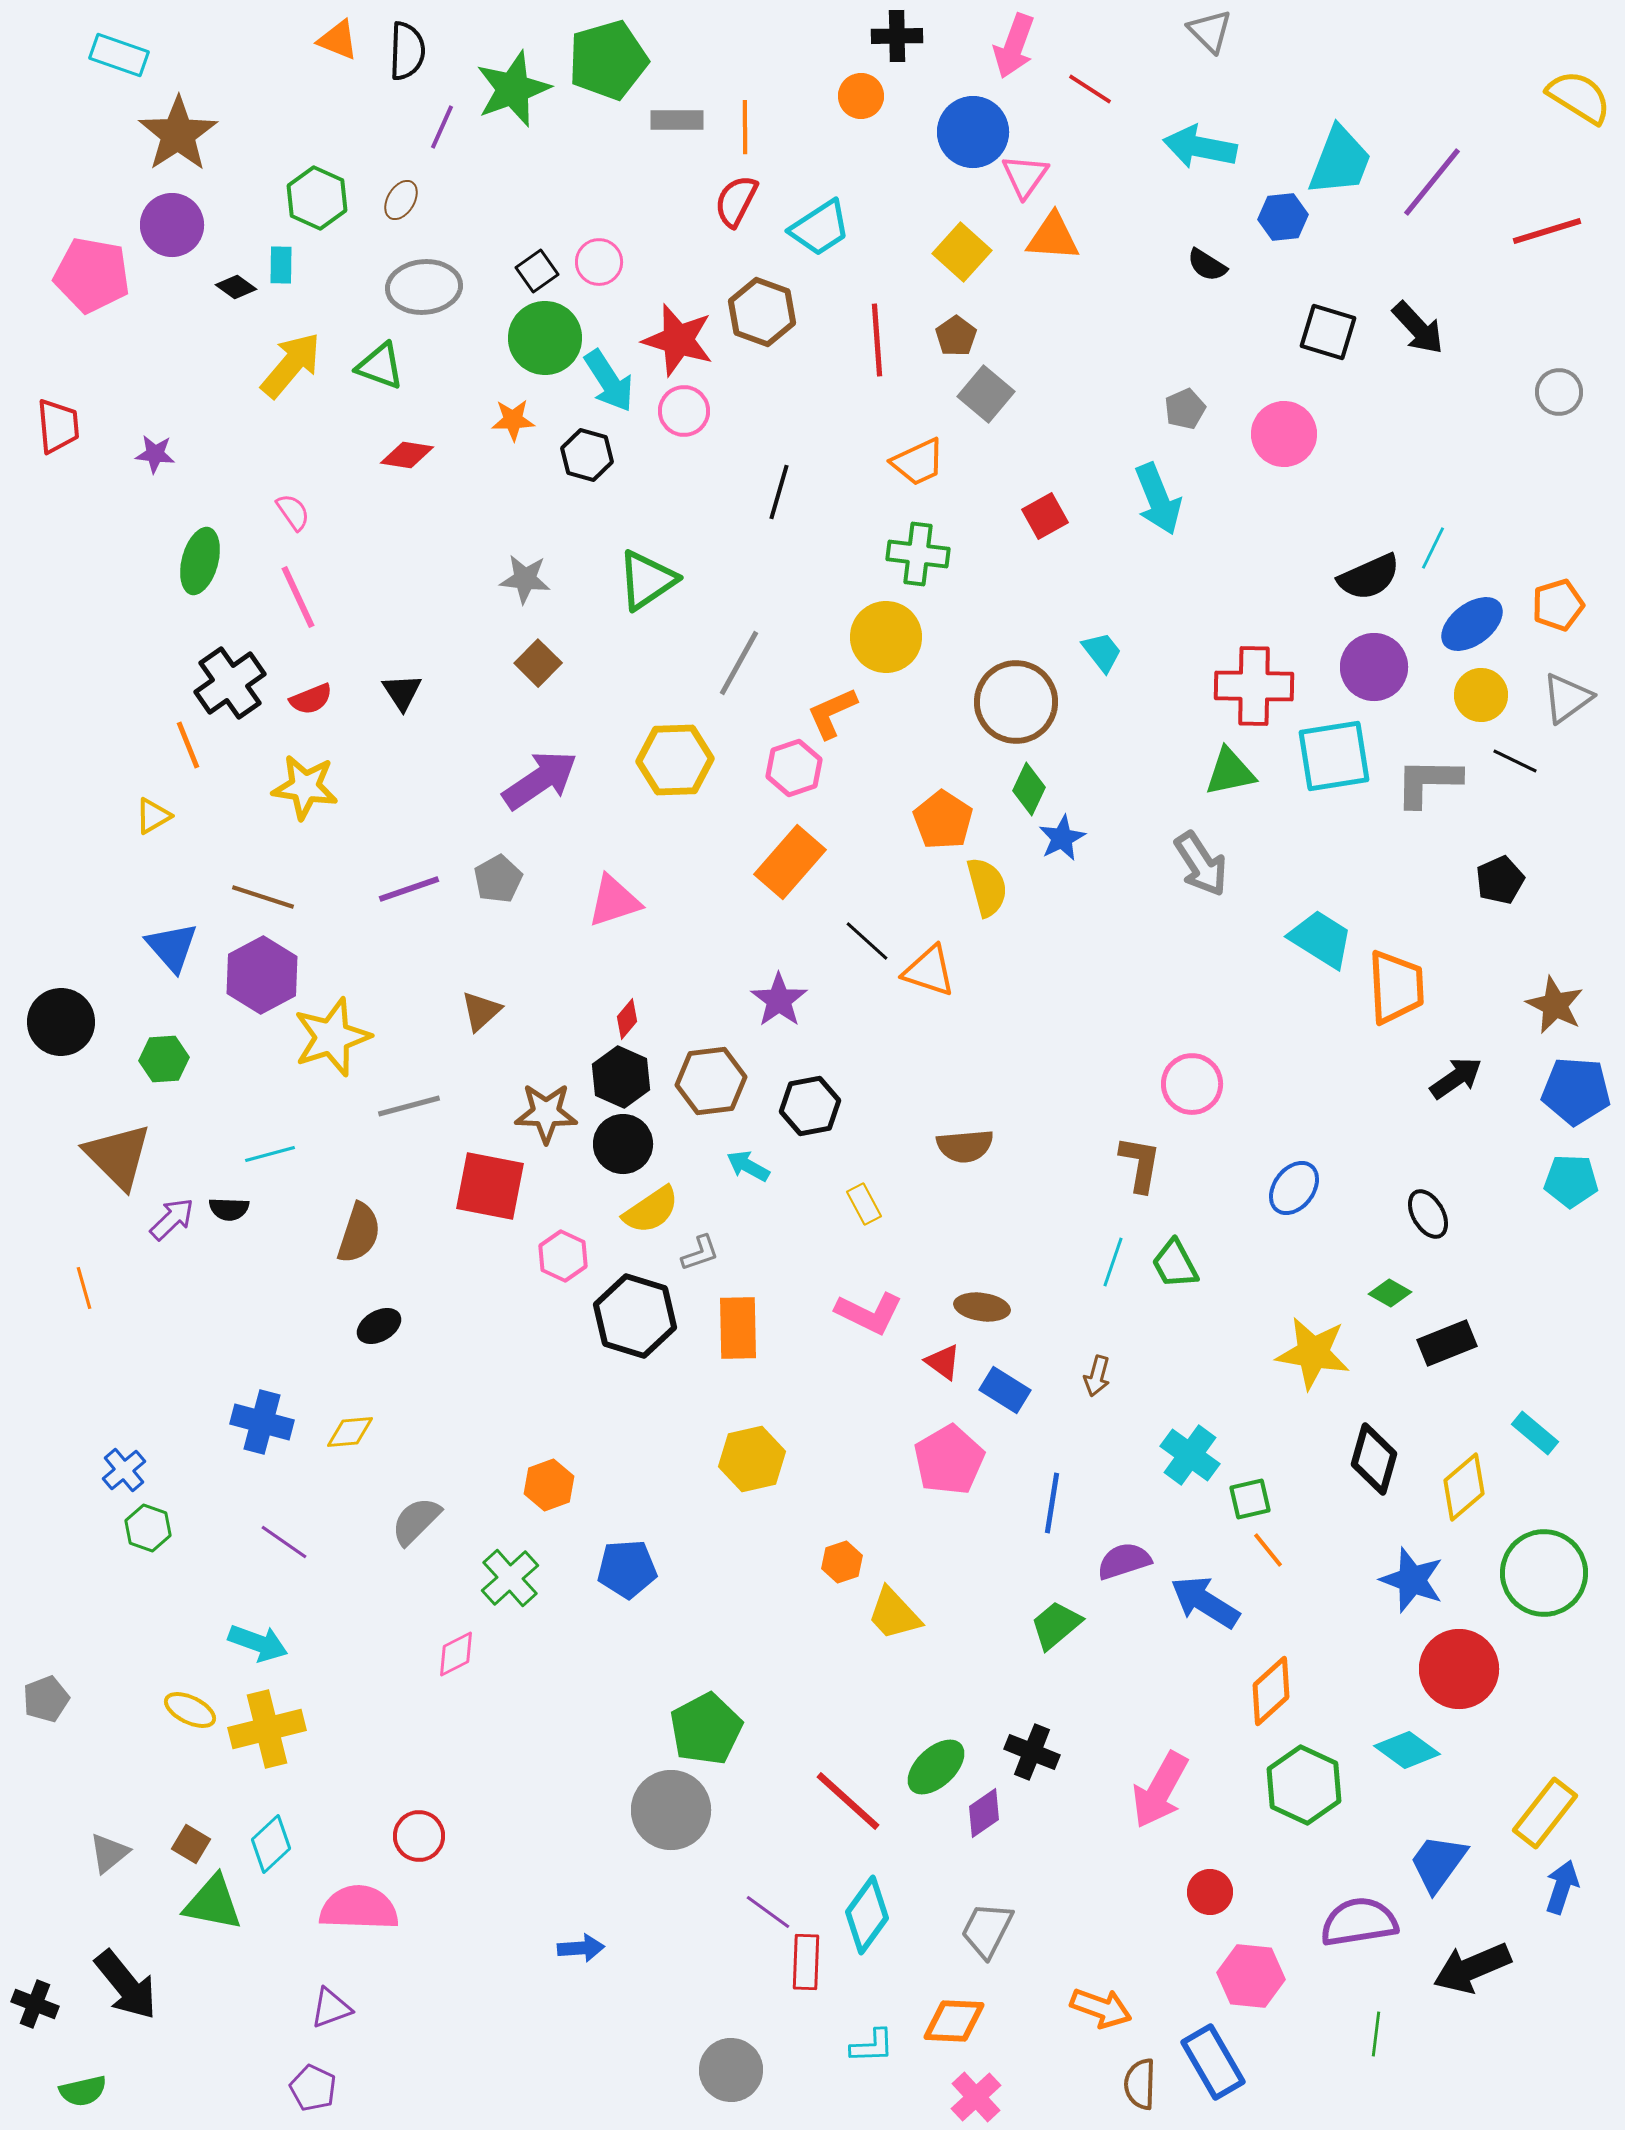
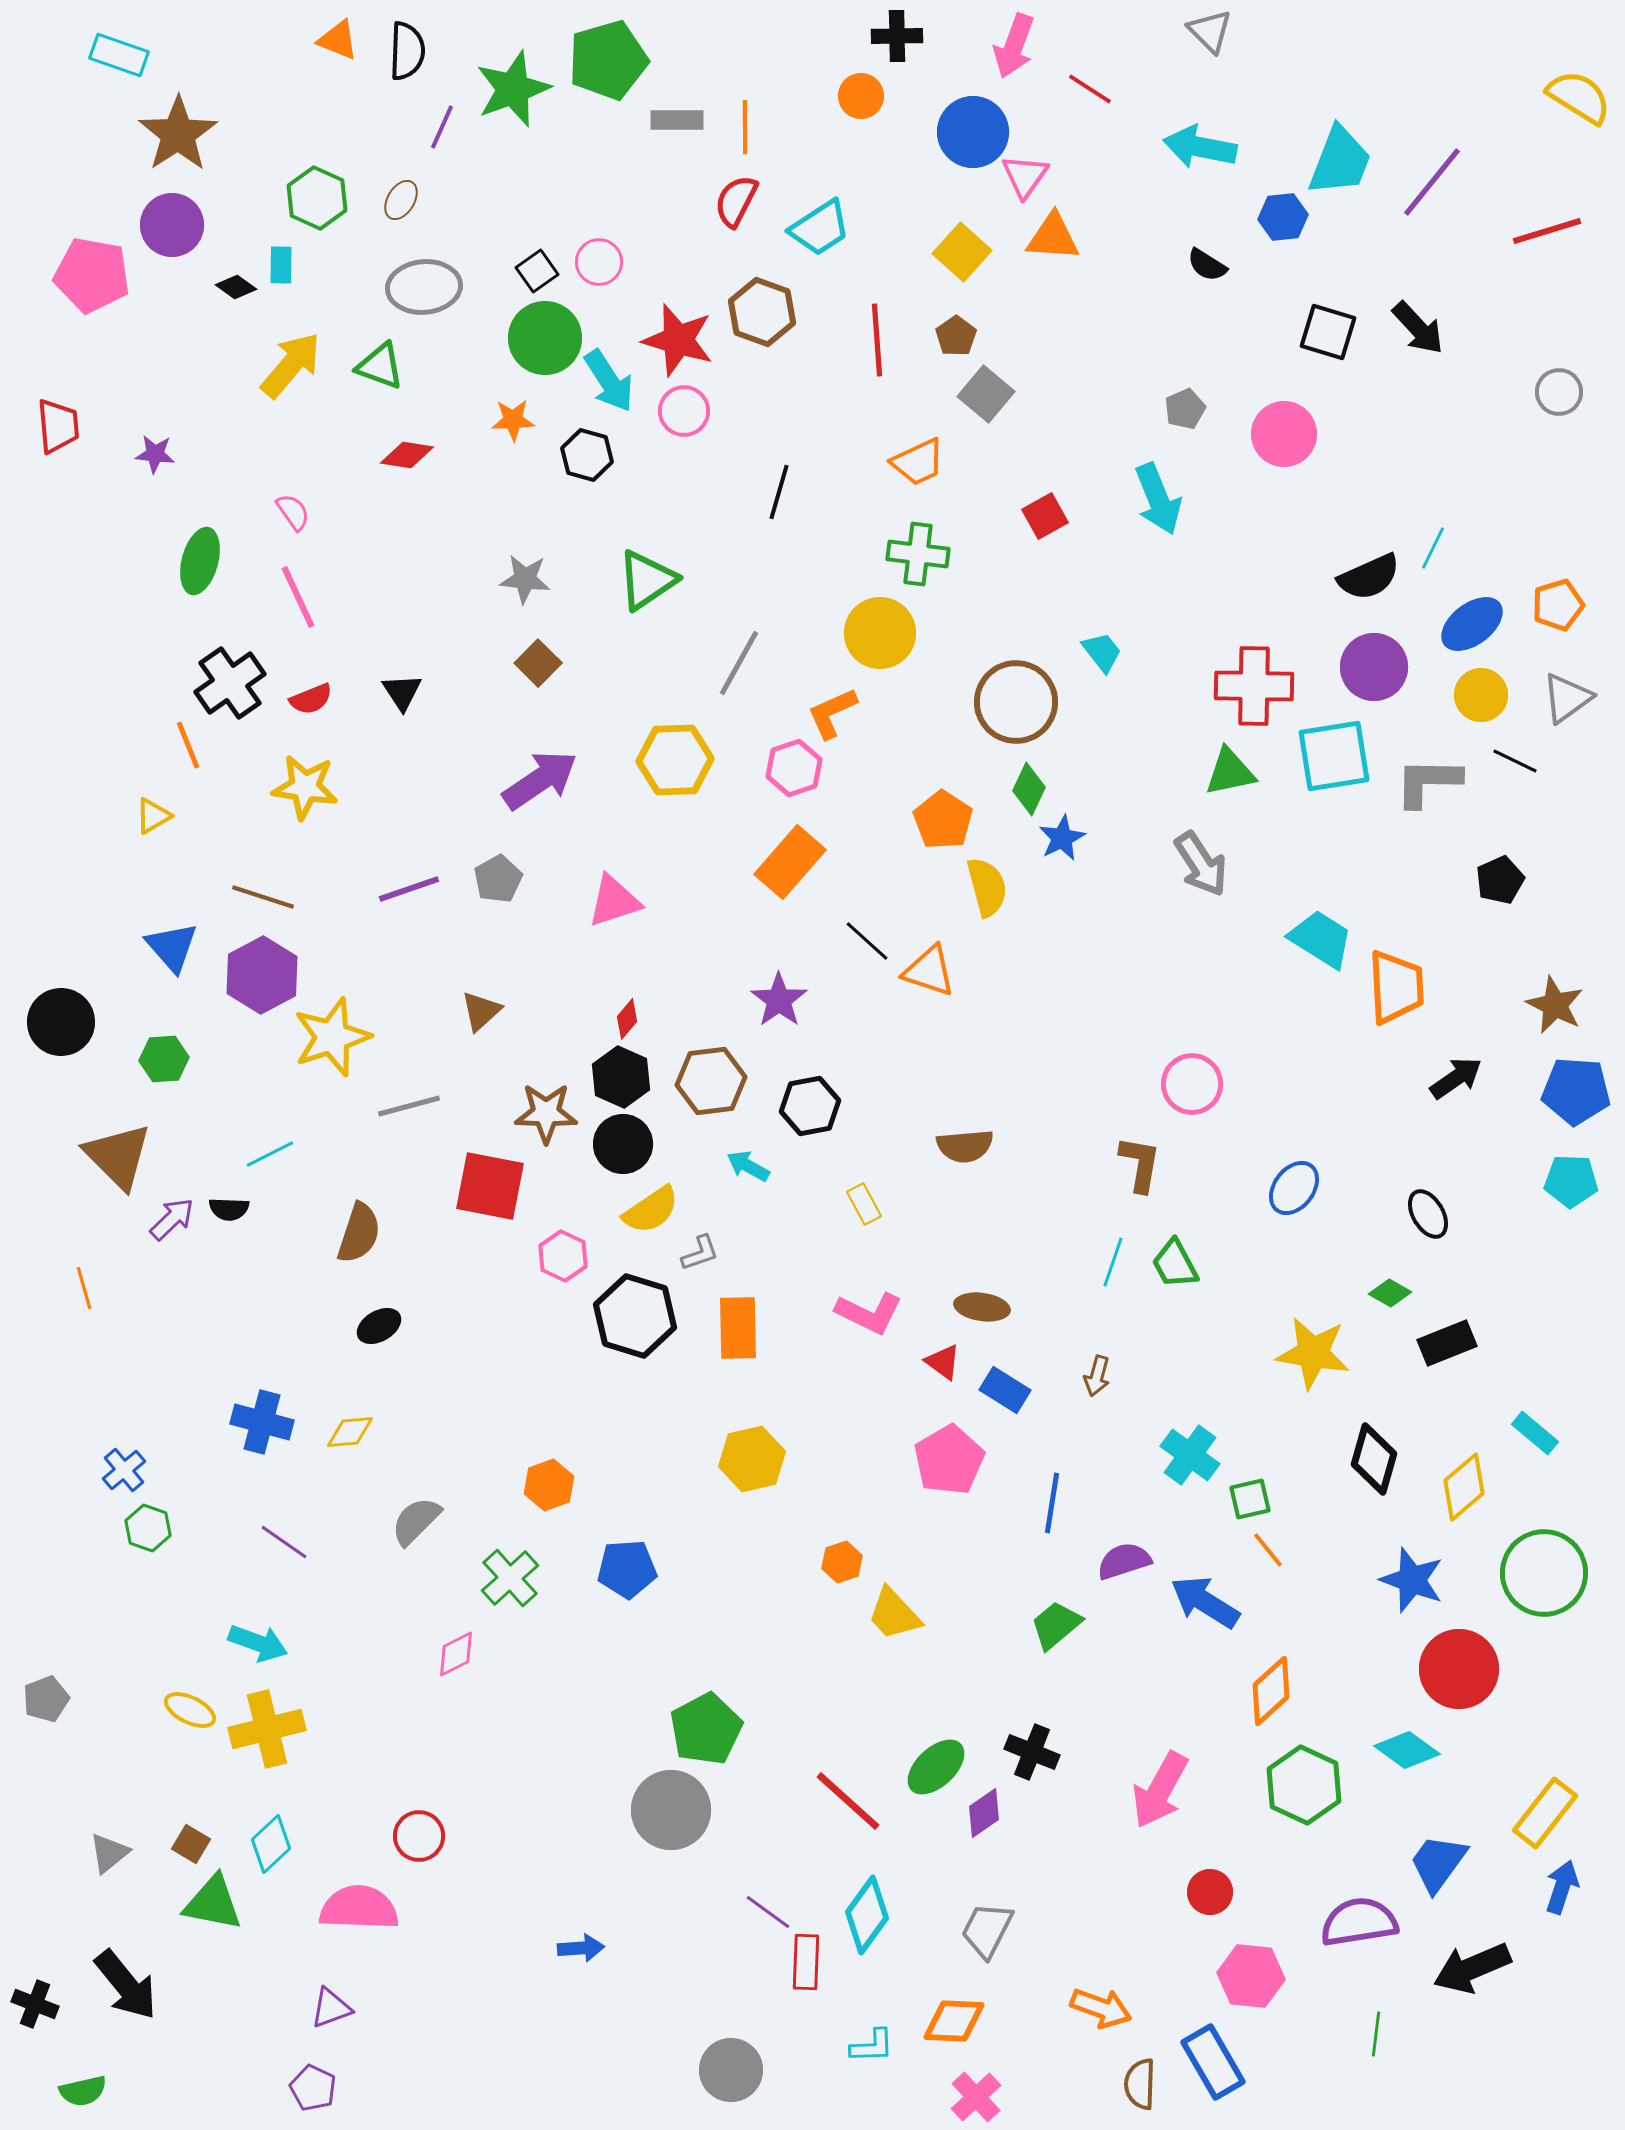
yellow circle at (886, 637): moved 6 px left, 4 px up
cyan line at (270, 1154): rotated 12 degrees counterclockwise
